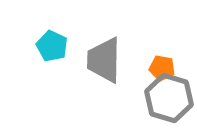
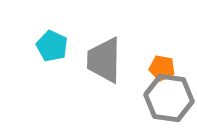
gray hexagon: rotated 9 degrees counterclockwise
